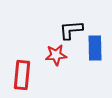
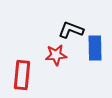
black L-shape: rotated 25 degrees clockwise
